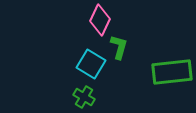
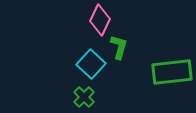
cyan square: rotated 12 degrees clockwise
green cross: rotated 15 degrees clockwise
